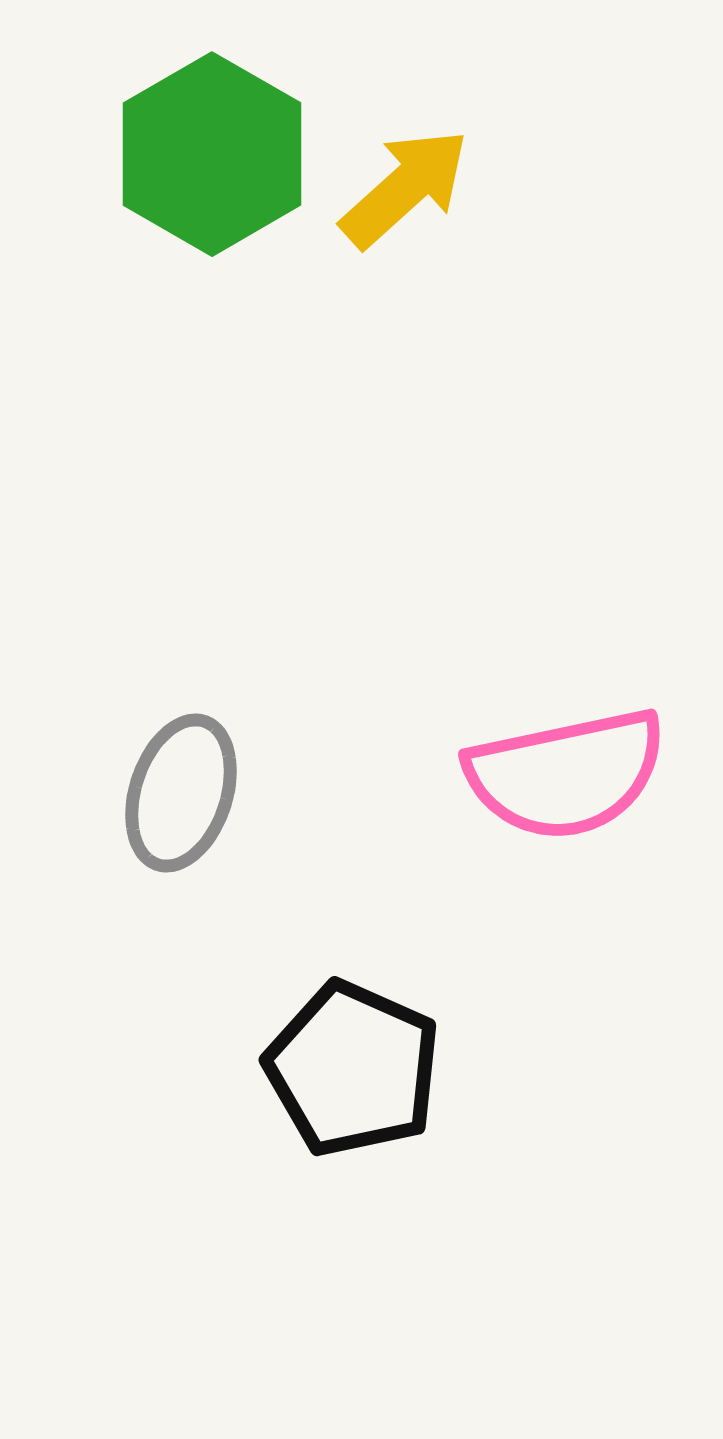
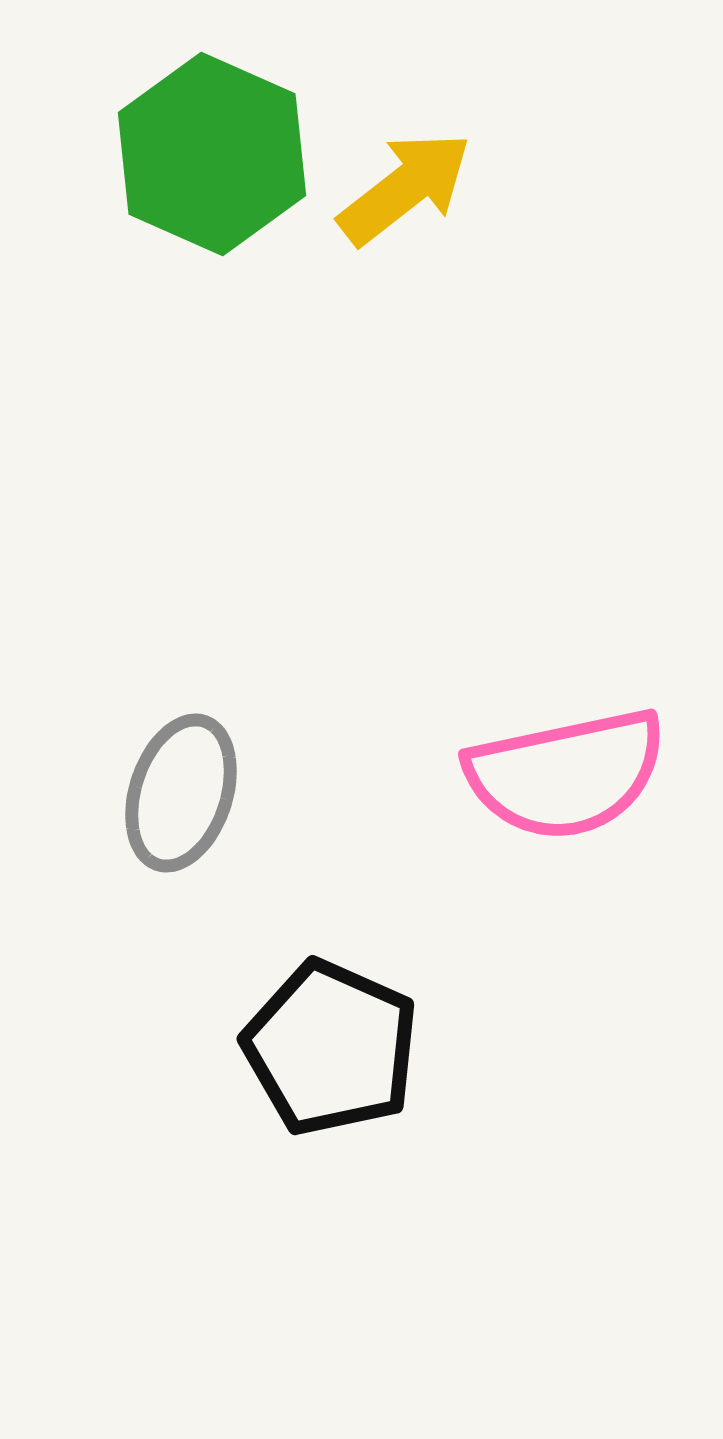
green hexagon: rotated 6 degrees counterclockwise
yellow arrow: rotated 4 degrees clockwise
black pentagon: moved 22 px left, 21 px up
